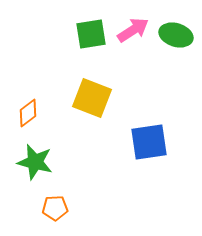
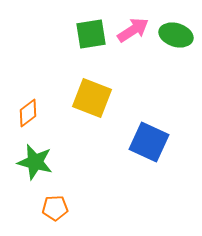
blue square: rotated 33 degrees clockwise
